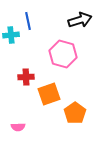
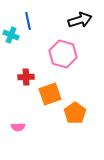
cyan cross: rotated 28 degrees clockwise
orange square: moved 1 px right
